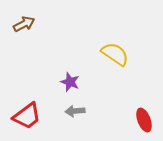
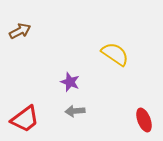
brown arrow: moved 4 px left, 7 px down
red trapezoid: moved 2 px left, 3 px down
